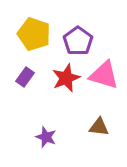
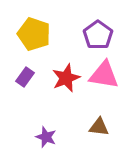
purple pentagon: moved 20 px right, 6 px up
pink triangle: rotated 8 degrees counterclockwise
